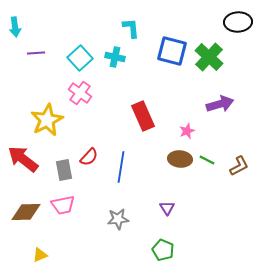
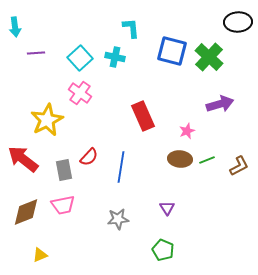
green line: rotated 49 degrees counterclockwise
brown diamond: rotated 20 degrees counterclockwise
